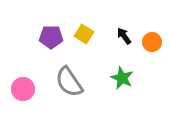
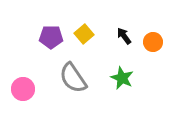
yellow square: rotated 18 degrees clockwise
orange circle: moved 1 px right
gray semicircle: moved 4 px right, 4 px up
